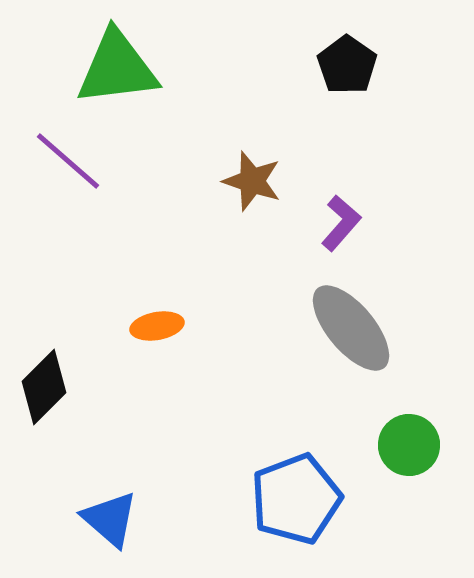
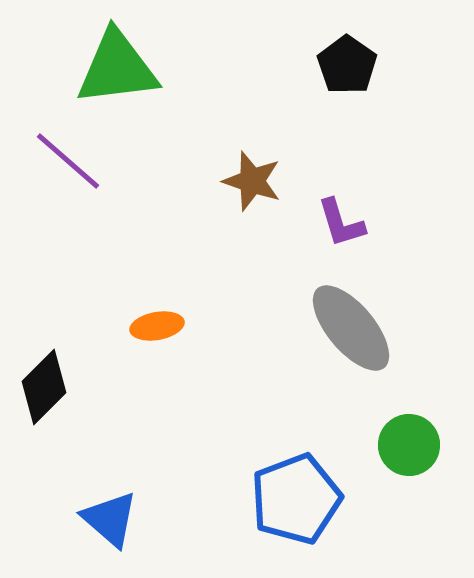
purple L-shape: rotated 122 degrees clockwise
